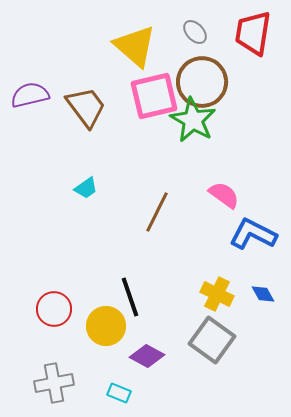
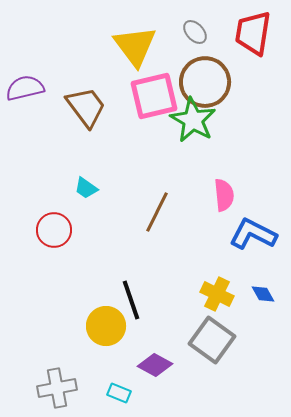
yellow triangle: rotated 12 degrees clockwise
brown circle: moved 3 px right
purple semicircle: moved 5 px left, 7 px up
cyan trapezoid: rotated 70 degrees clockwise
pink semicircle: rotated 48 degrees clockwise
black line: moved 1 px right, 3 px down
red circle: moved 79 px up
purple diamond: moved 8 px right, 9 px down
gray cross: moved 3 px right, 5 px down
